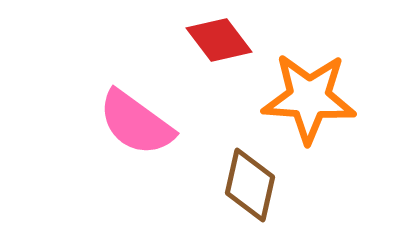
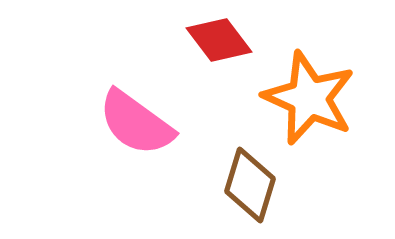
orange star: rotated 20 degrees clockwise
brown diamond: rotated 4 degrees clockwise
